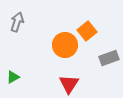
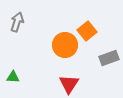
green triangle: rotated 32 degrees clockwise
